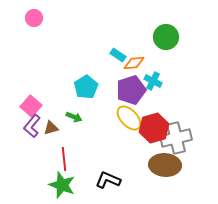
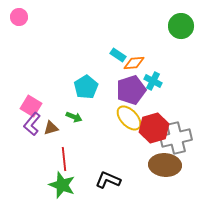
pink circle: moved 15 px left, 1 px up
green circle: moved 15 px right, 11 px up
pink square: rotated 10 degrees counterclockwise
purple L-shape: moved 2 px up
